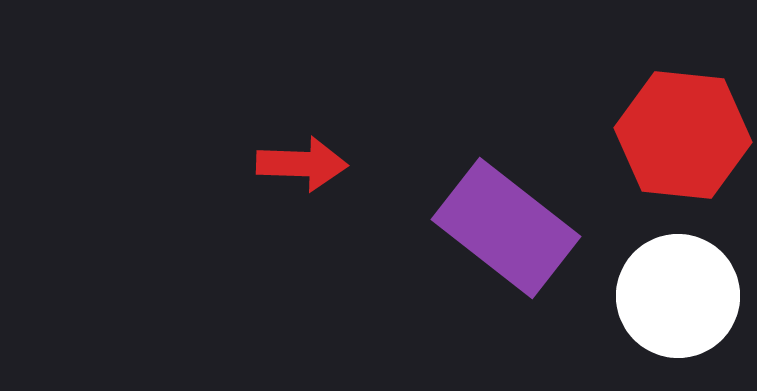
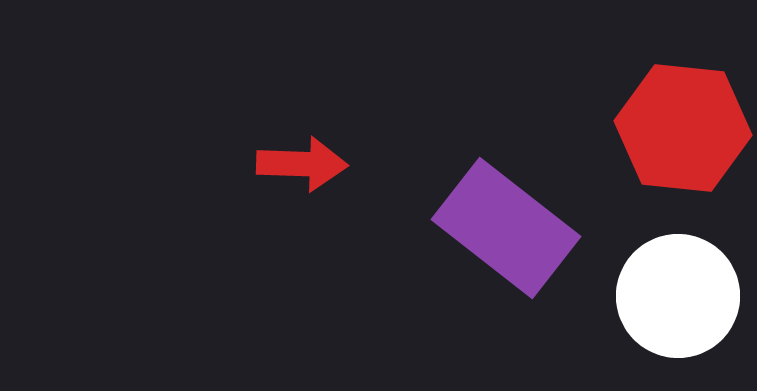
red hexagon: moved 7 px up
